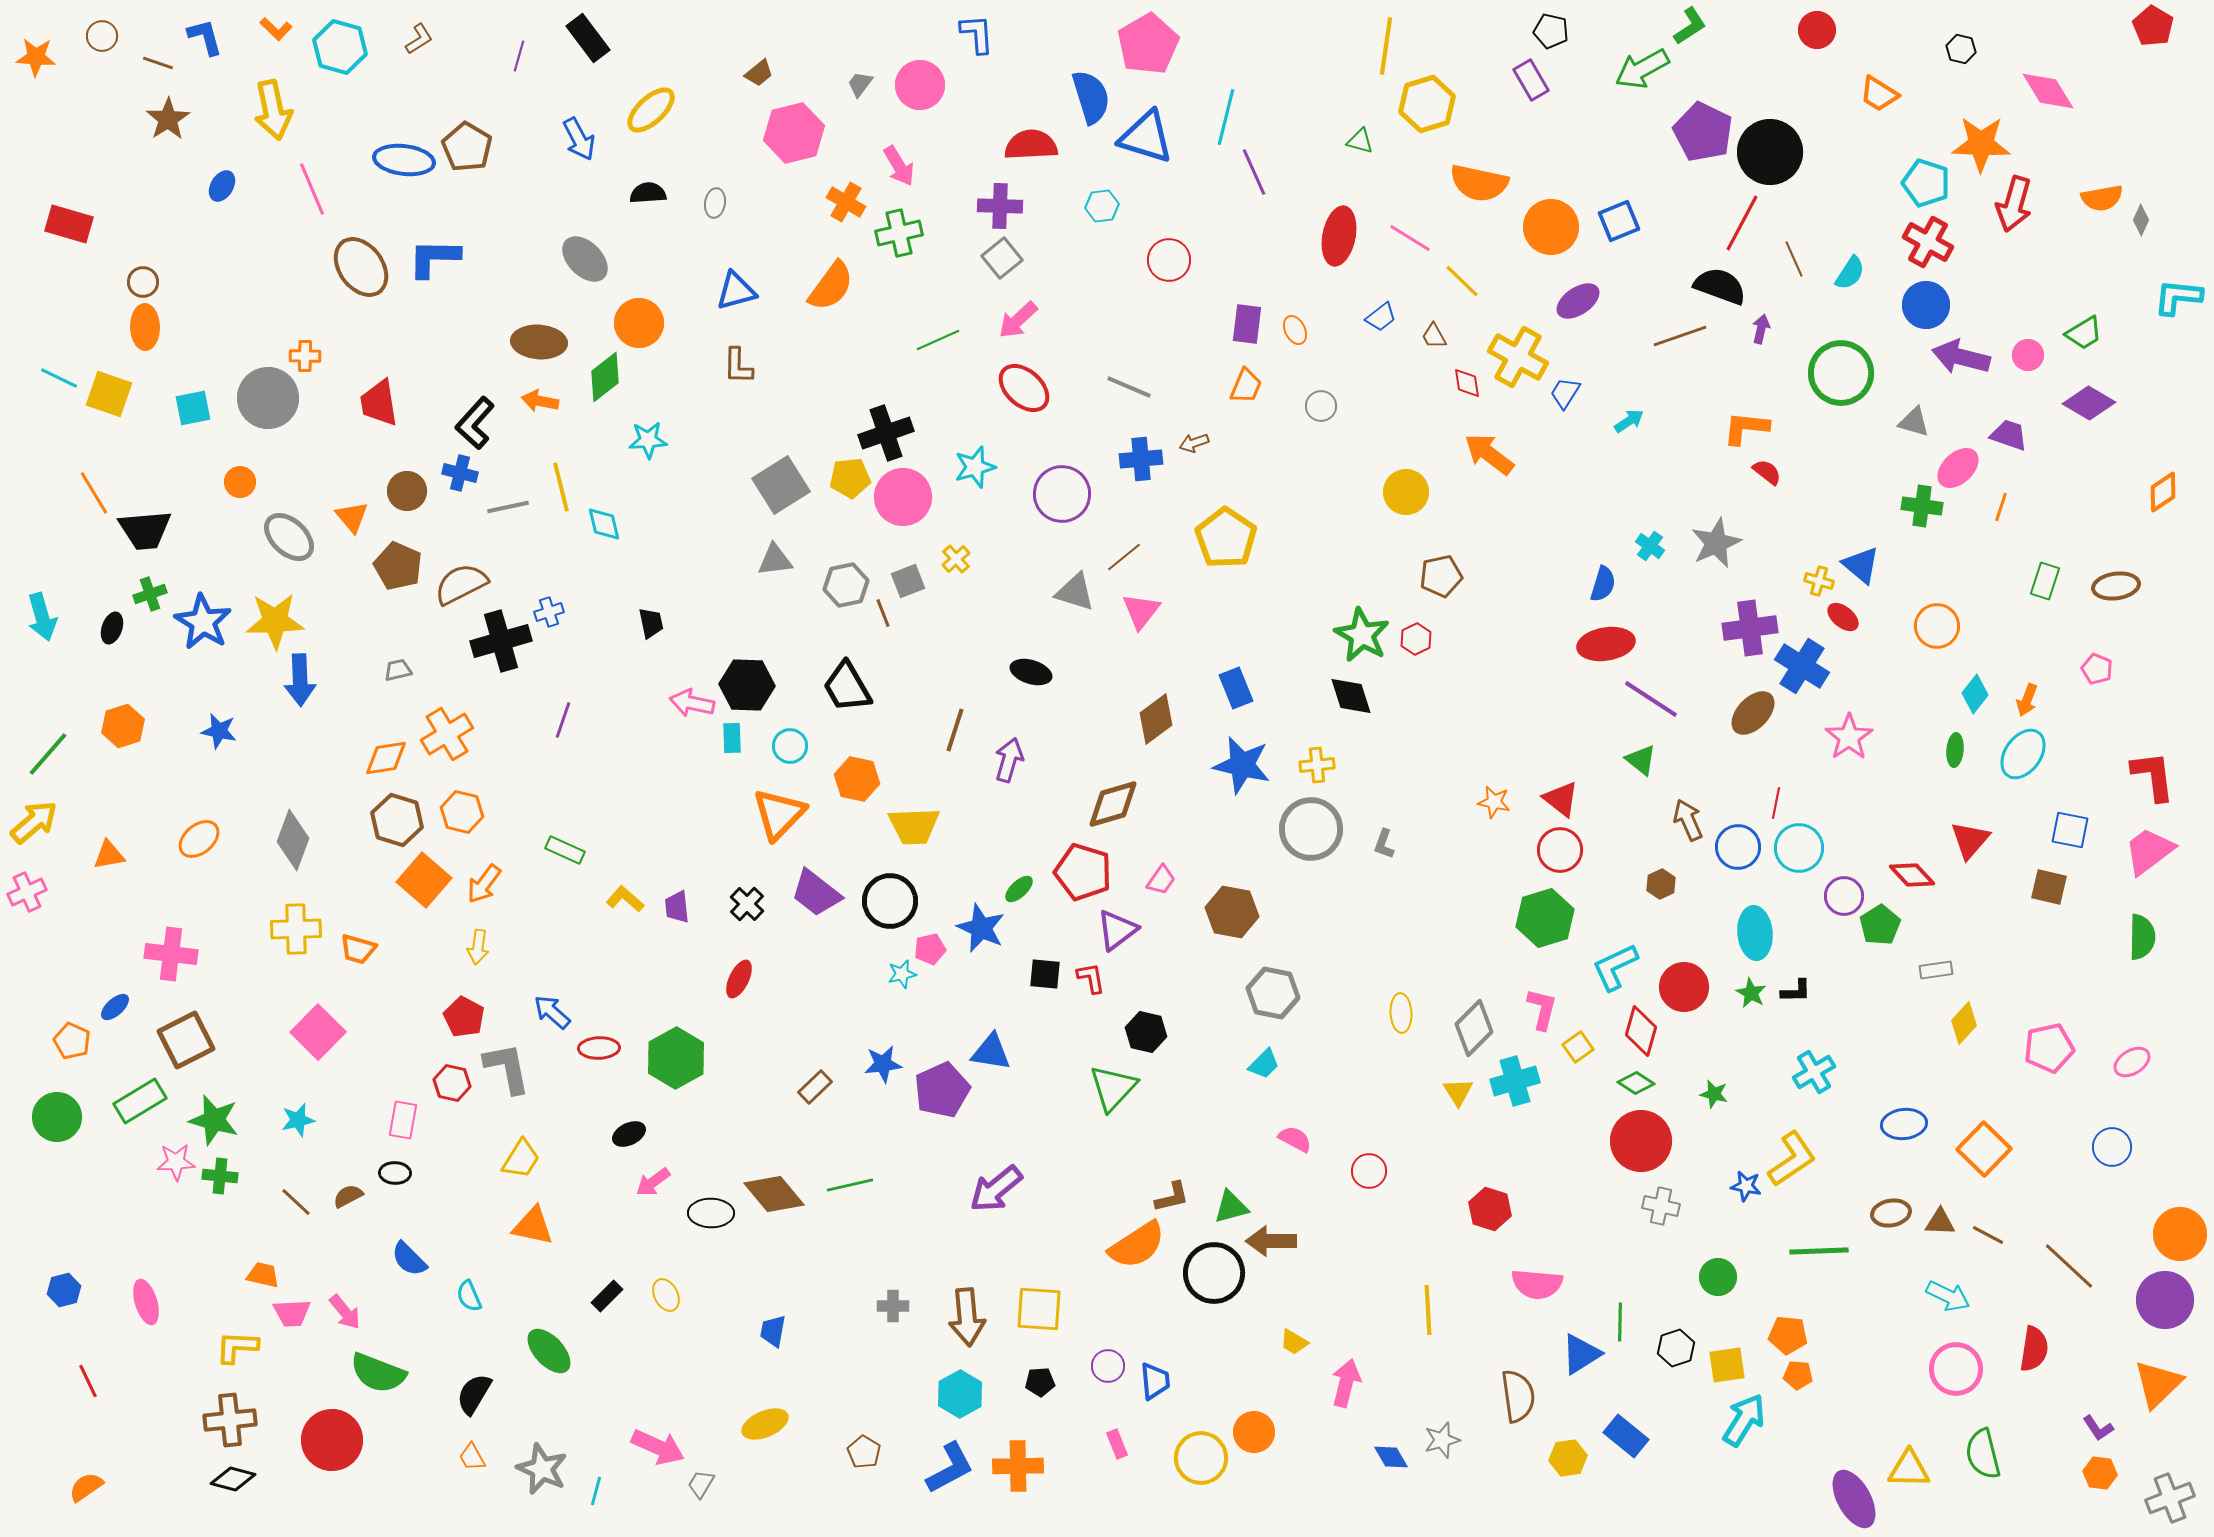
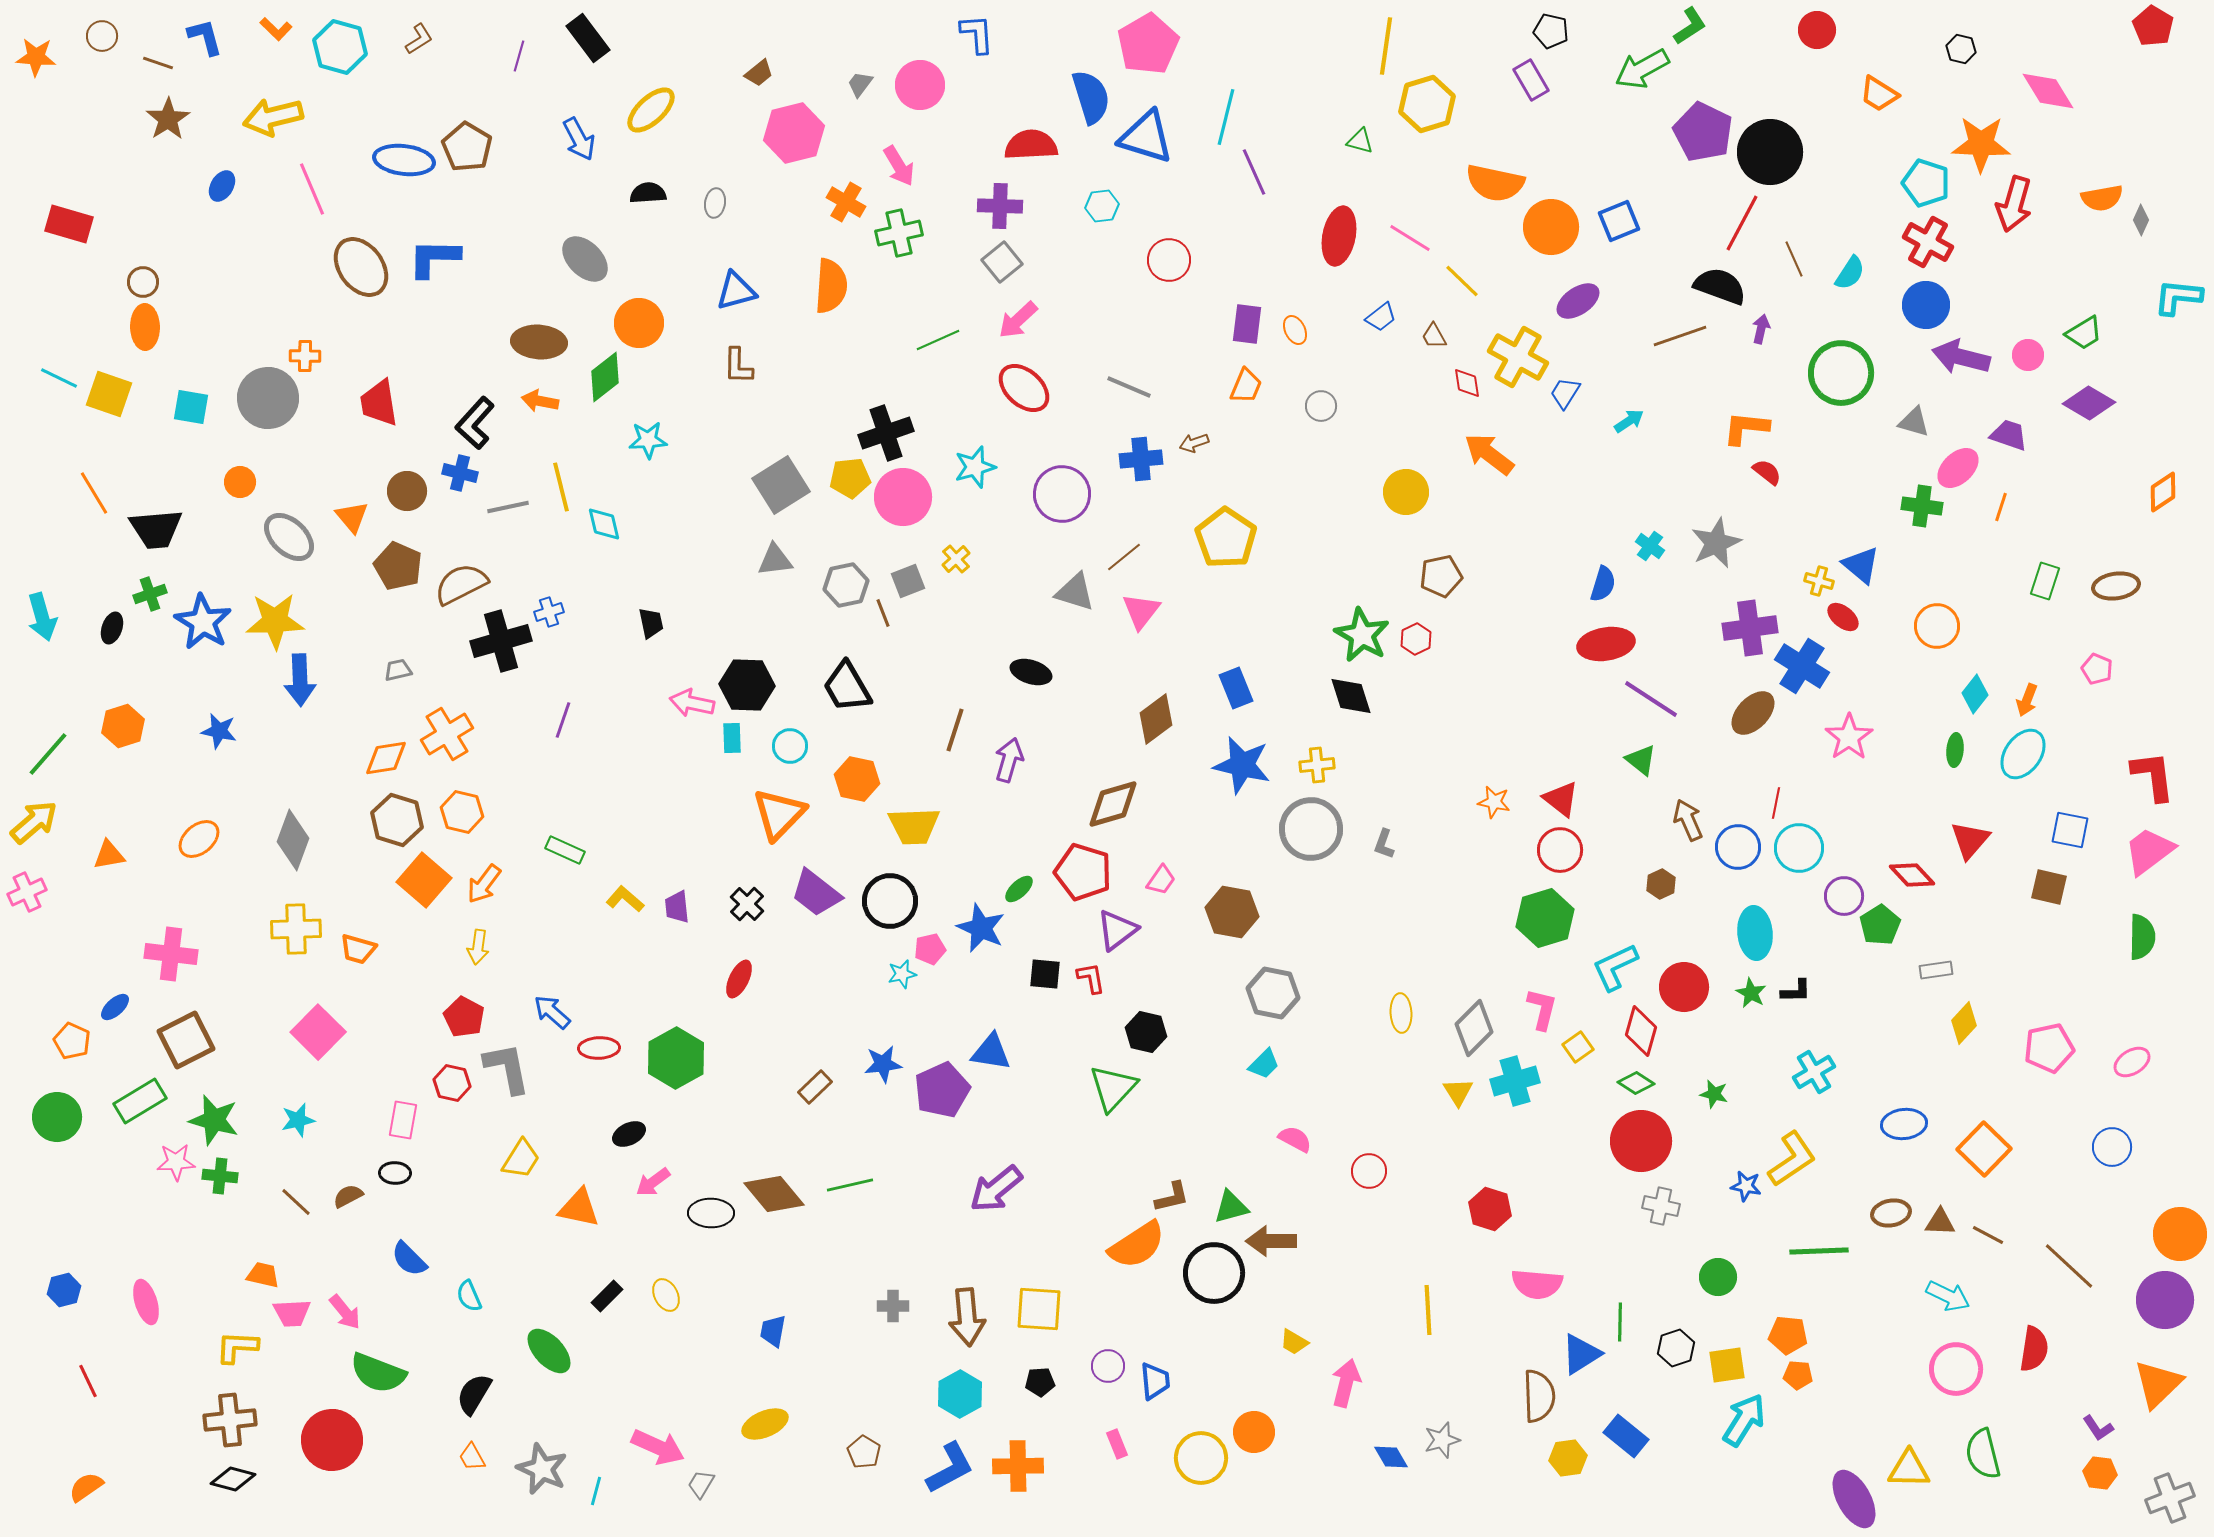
yellow arrow at (273, 110): moved 7 px down; rotated 88 degrees clockwise
orange semicircle at (1479, 183): moved 16 px right
gray square at (1002, 258): moved 4 px down
orange semicircle at (831, 286): rotated 32 degrees counterclockwise
cyan square at (193, 408): moved 2 px left, 1 px up; rotated 21 degrees clockwise
black trapezoid at (145, 530): moved 11 px right, 1 px up
orange triangle at (533, 1226): moved 46 px right, 18 px up
brown semicircle at (1518, 1396): moved 21 px right; rotated 6 degrees clockwise
